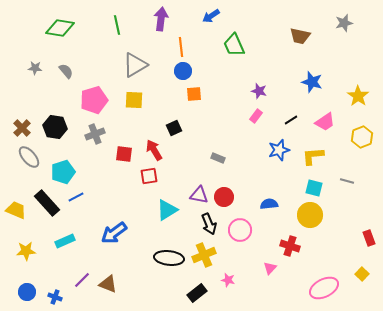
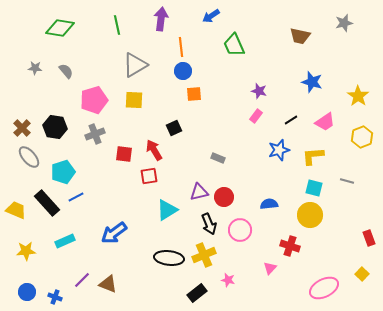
purple triangle at (199, 195): moved 3 px up; rotated 24 degrees counterclockwise
